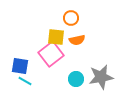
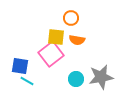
orange semicircle: rotated 21 degrees clockwise
cyan line: moved 2 px right
